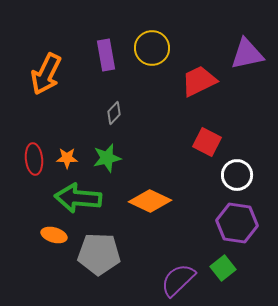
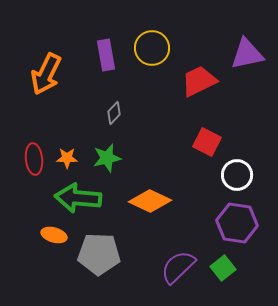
purple semicircle: moved 13 px up
